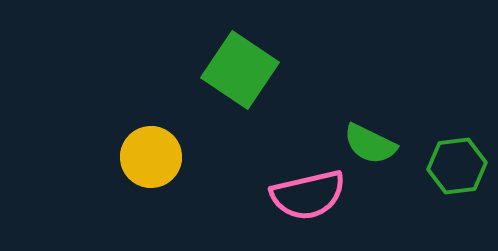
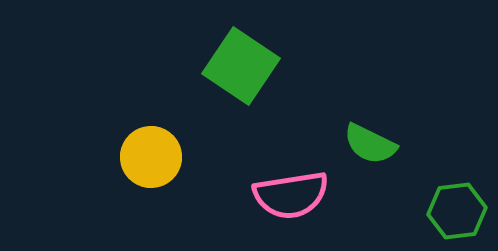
green square: moved 1 px right, 4 px up
green hexagon: moved 45 px down
pink semicircle: moved 17 px left; rotated 4 degrees clockwise
